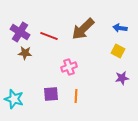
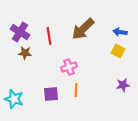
blue arrow: moved 4 px down
red line: rotated 60 degrees clockwise
purple star: moved 1 px right, 7 px down
orange line: moved 6 px up
